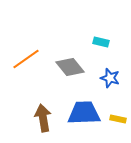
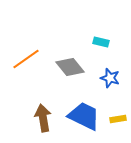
blue trapezoid: moved 3 px down; rotated 28 degrees clockwise
yellow rectangle: rotated 21 degrees counterclockwise
